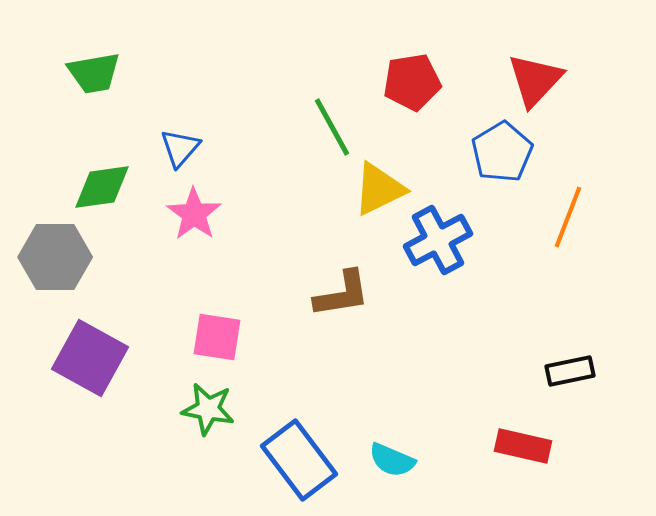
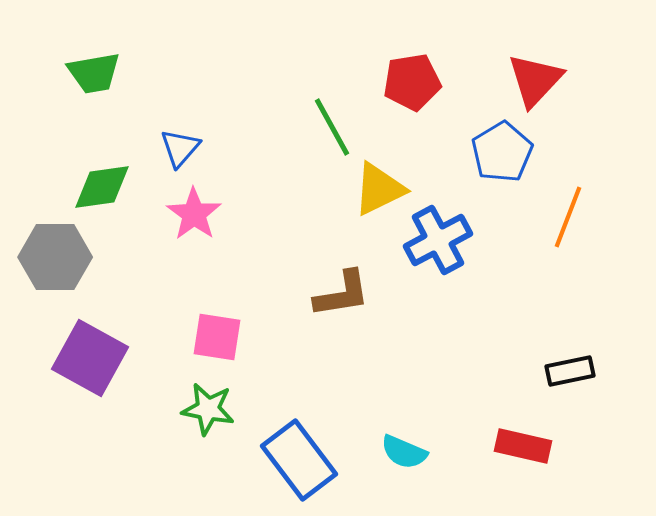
cyan semicircle: moved 12 px right, 8 px up
